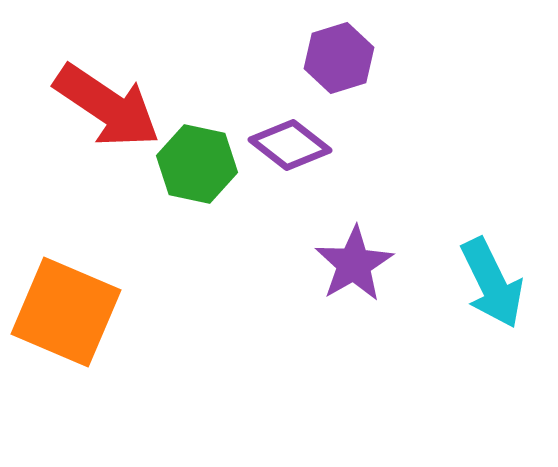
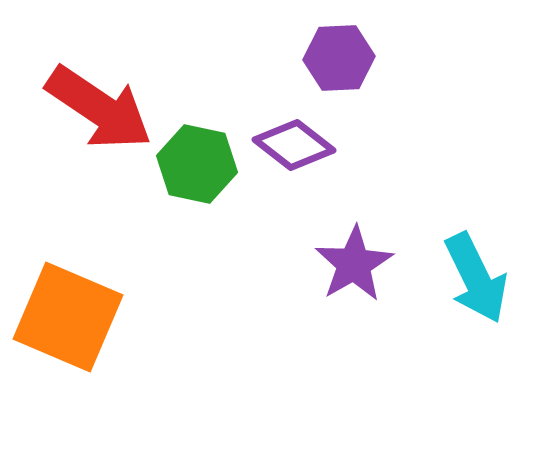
purple hexagon: rotated 14 degrees clockwise
red arrow: moved 8 px left, 2 px down
purple diamond: moved 4 px right
cyan arrow: moved 16 px left, 5 px up
orange square: moved 2 px right, 5 px down
